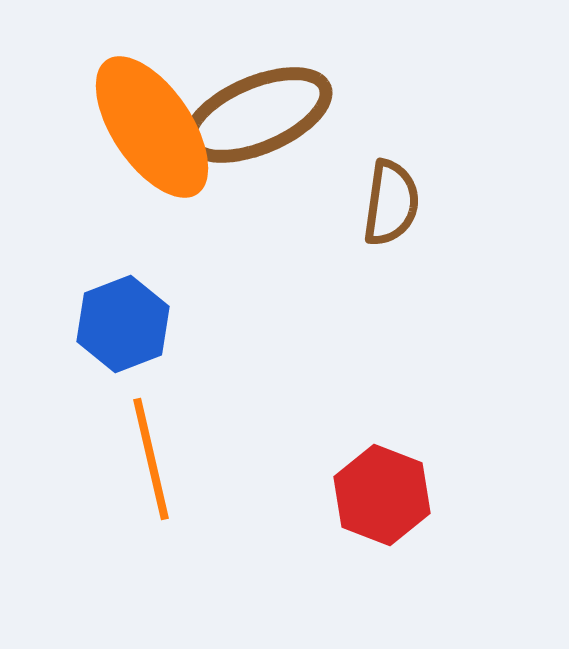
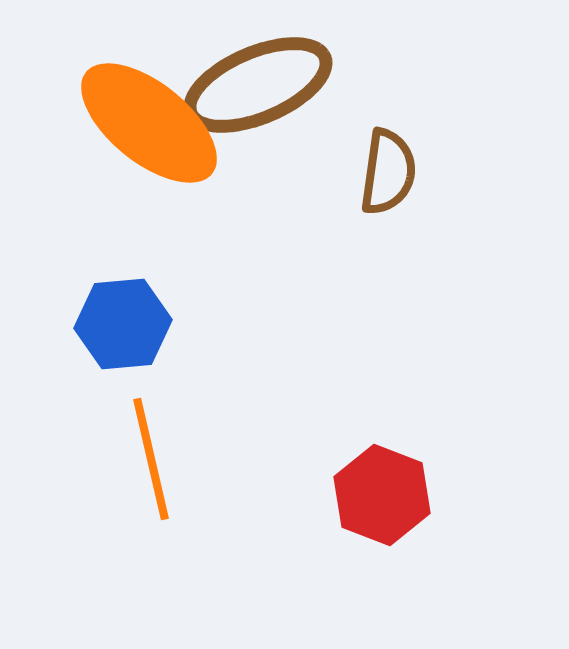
brown ellipse: moved 30 px up
orange ellipse: moved 3 px left, 4 px up; rotated 17 degrees counterclockwise
brown semicircle: moved 3 px left, 31 px up
blue hexagon: rotated 16 degrees clockwise
